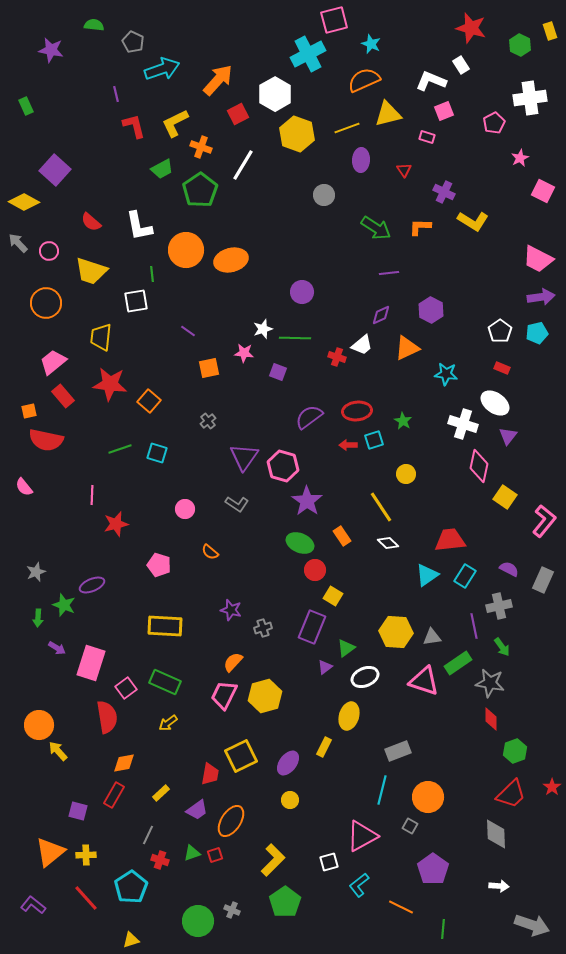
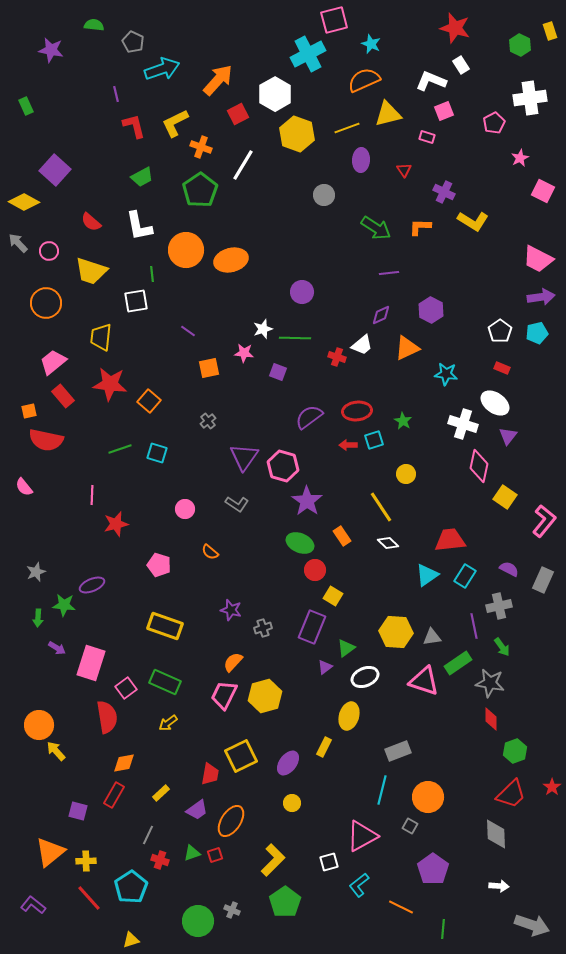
red star at (471, 28): moved 16 px left
green trapezoid at (162, 169): moved 20 px left, 8 px down
green star at (64, 605): rotated 15 degrees counterclockwise
yellow rectangle at (165, 626): rotated 16 degrees clockwise
yellow arrow at (58, 751): moved 2 px left
yellow circle at (290, 800): moved 2 px right, 3 px down
yellow cross at (86, 855): moved 6 px down
red line at (86, 898): moved 3 px right
